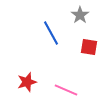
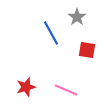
gray star: moved 3 px left, 2 px down
red square: moved 2 px left, 3 px down
red star: moved 1 px left, 5 px down
